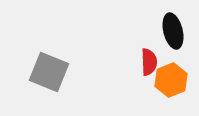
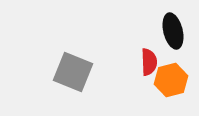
gray square: moved 24 px right
orange hexagon: rotated 8 degrees clockwise
